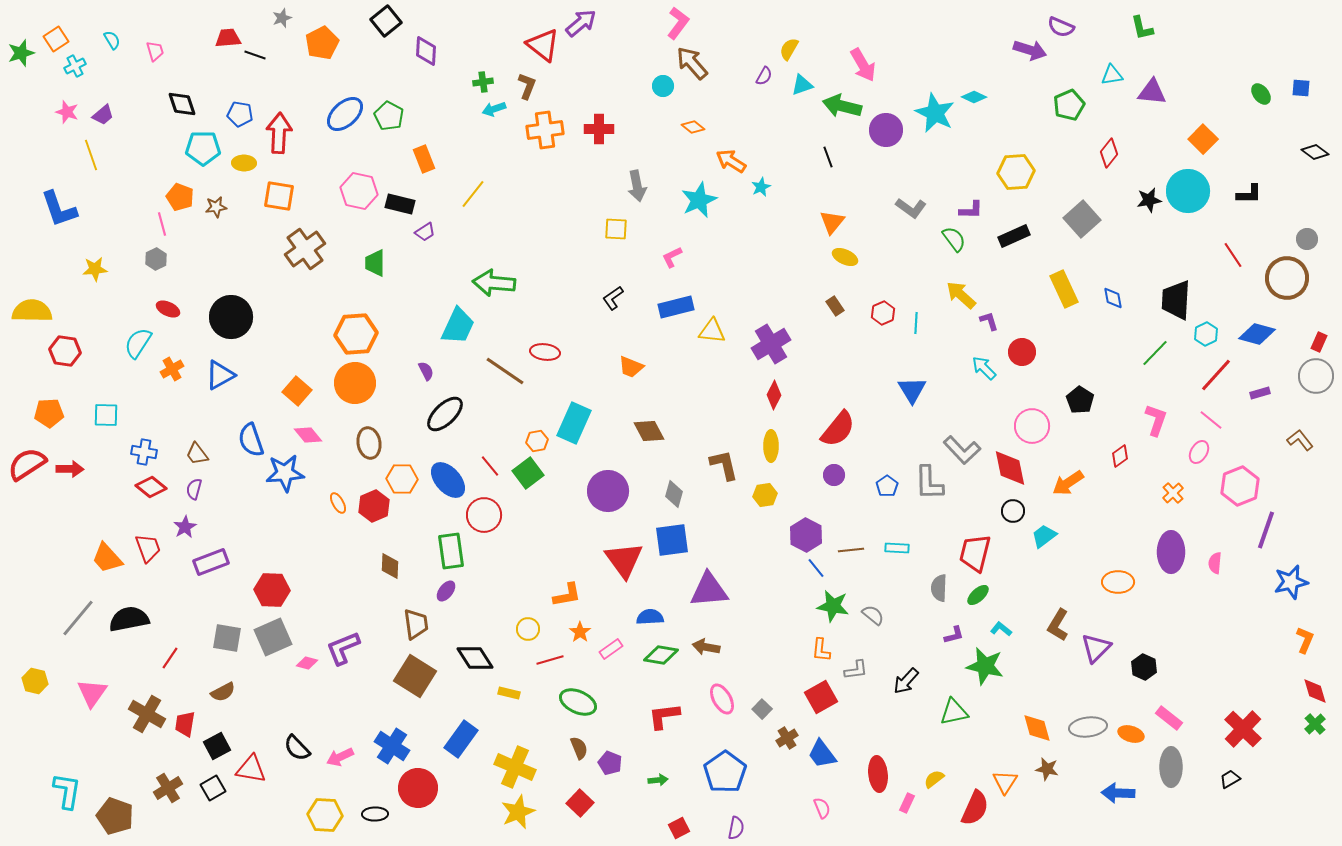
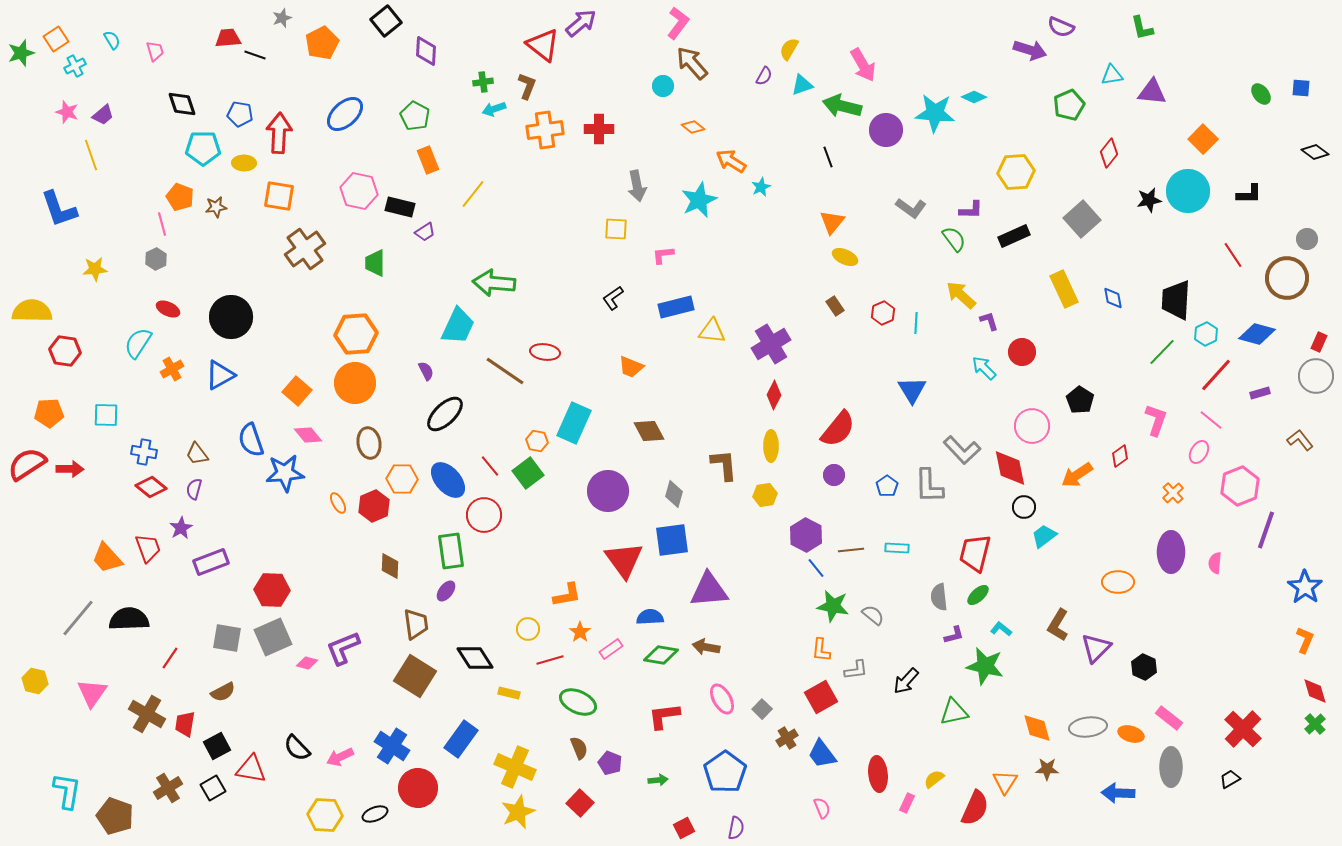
cyan star at (935, 113): rotated 21 degrees counterclockwise
green pentagon at (389, 116): moved 26 px right
orange rectangle at (424, 159): moved 4 px right, 1 px down
black rectangle at (400, 204): moved 3 px down
pink L-shape at (672, 257): moved 9 px left, 2 px up; rotated 20 degrees clockwise
green line at (1155, 353): moved 7 px right, 1 px up
orange hexagon at (537, 441): rotated 20 degrees clockwise
brown L-shape at (724, 465): rotated 8 degrees clockwise
gray L-shape at (929, 483): moved 3 px down
orange arrow at (1068, 483): moved 9 px right, 8 px up
black circle at (1013, 511): moved 11 px right, 4 px up
purple star at (185, 527): moved 4 px left, 1 px down
blue star at (1291, 582): moved 14 px right, 5 px down; rotated 24 degrees counterclockwise
gray semicircle at (939, 588): moved 9 px down; rotated 8 degrees counterclockwise
black semicircle at (129, 619): rotated 9 degrees clockwise
brown star at (1047, 769): rotated 10 degrees counterclockwise
black ellipse at (375, 814): rotated 20 degrees counterclockwise
red square at (679, 828): moved 5 px right
